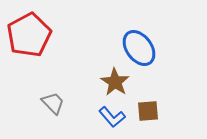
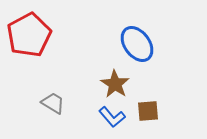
blue ellipse: moved 2 px left, 4 px up
brown star: moved 2 px down
gray trapezoid: rotated 15 degrees counterclockwise
